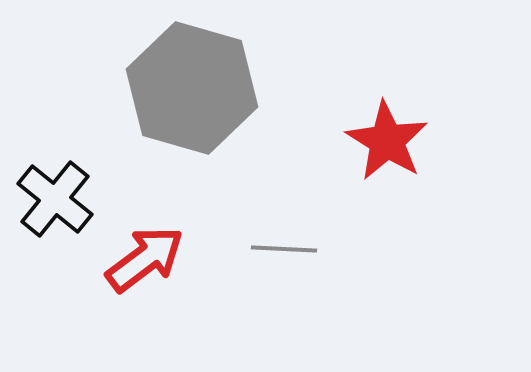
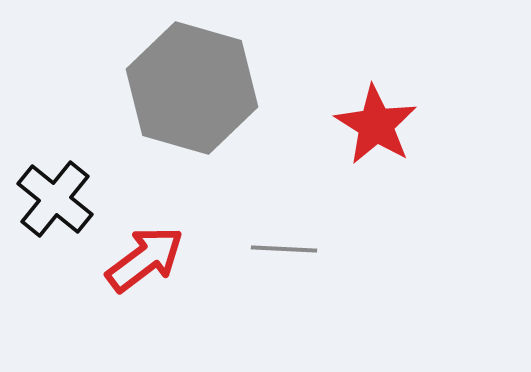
red star: moved 11 px left, 16 px up
